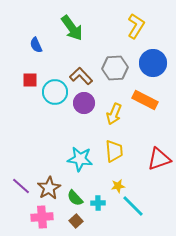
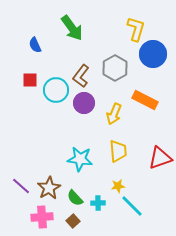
yellow L-shape: moved 3 px down; rotated 15 degrees counterclockwise
blue semicircle: moved 1 px left
blue circle: moved 9 px up
gray hexagon: rotated 25 degrees counterclockwise
brown L-shape: rotated 100 degrees counterclockwise
cyan circle: moved 1 px right, 2 px up
yellow trapezoid: moved 4 px right
red triangle: moved 1 px right, 1 px up
cyan line: moved 1 px left
brown square: moved 3 px left
